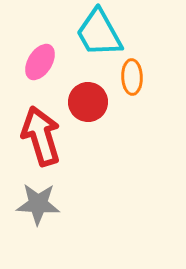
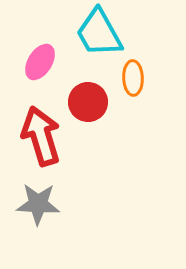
orange ellipse: moved 1 px right, 1 px down
